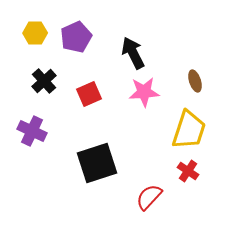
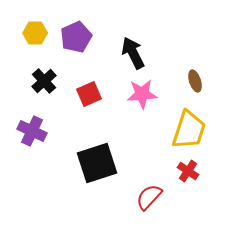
pink star: moved 2 px left, 2 px down
